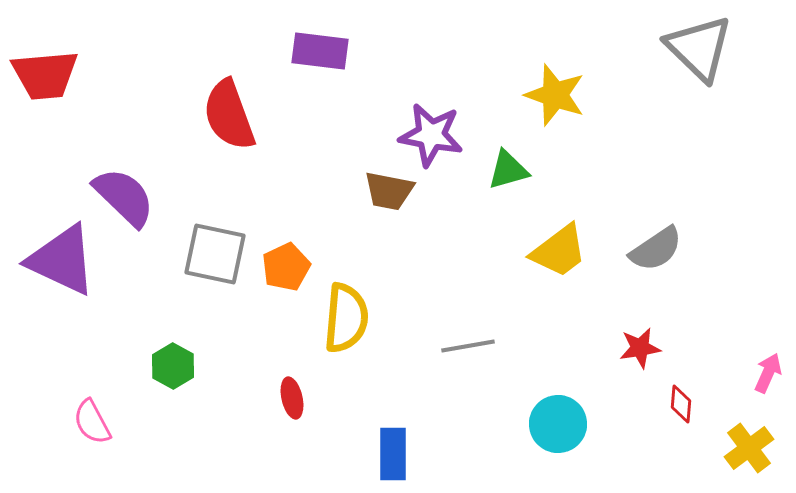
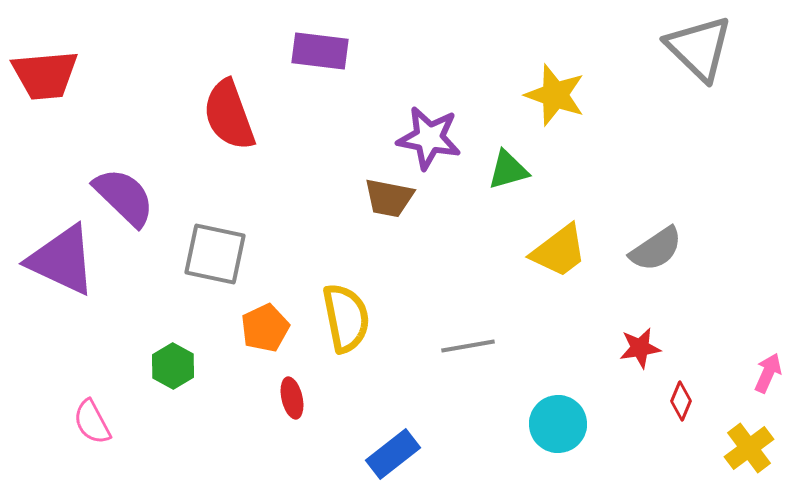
purple star: moved 2 px left, 3 px down
brown trapezoid: moved 7 px down
orange pentagon: moved 21 px left, 61 px down
yellow semicircle: rotated 16 degrees counterclockwise
red diamond: moved 3 px up; rotated 18 degrees clockwise
blue rectangle: rotated 52 degrees clockwise
